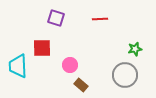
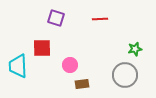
brown rectangle: moved 1 px right, 1 px up; rotated 48 degrees counterclockwise
